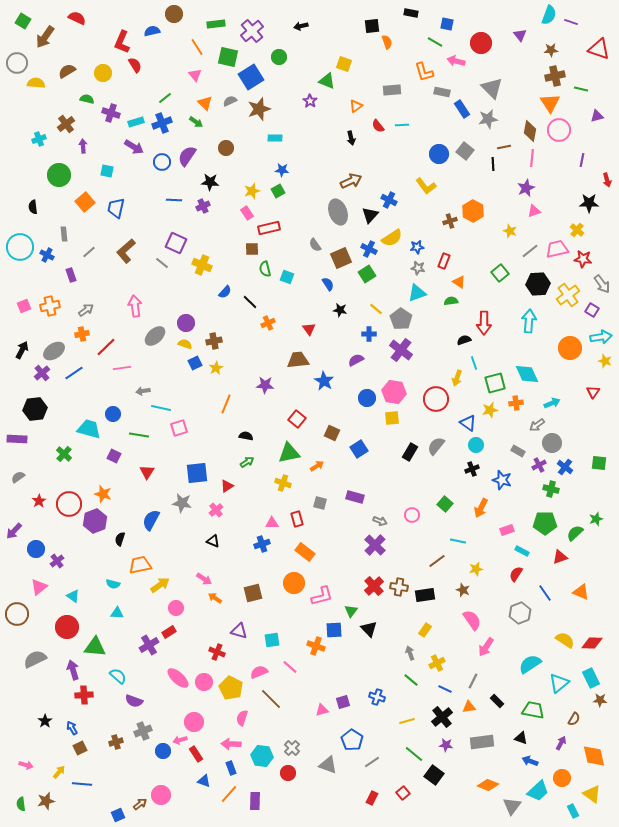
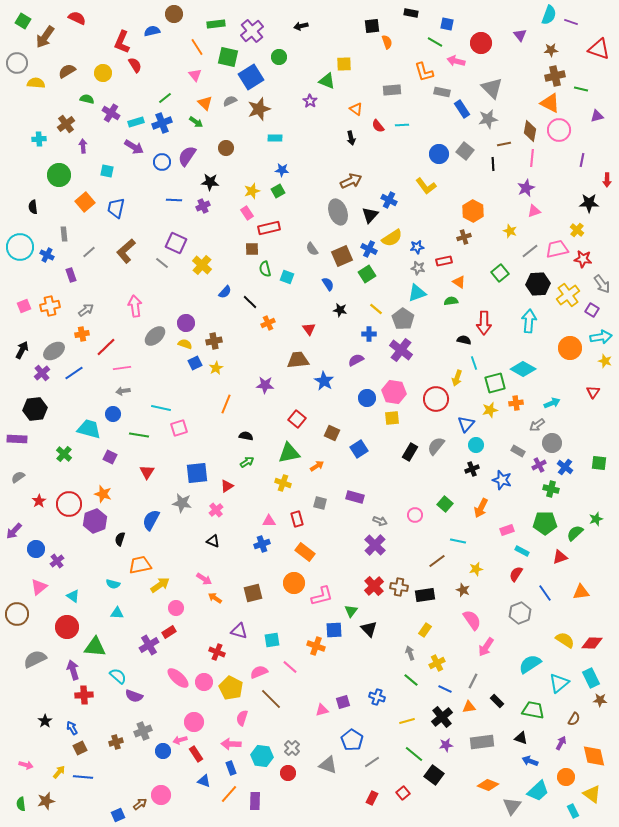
yellow square at (344, 64): rotated 21 degrees counterclockwise
orange triangle at (550, 103): rotated 30 degrees counterclockwise
orange triangle at (356, 106): moved 3 px down; rotated 48 degrees counterclockwise
purple cross at (111, 113): rotated 12 degrees clockwise
cyan cross at (39, 139): rotated 16 degrees clockwise
brown line at (504, 147): moved 3 px up
red arrow at (607, 180): rotated 16 degrees clockwise
brown cross at (450, 221): moved 14 px right, 16 px down
gray semicircle at (315, 245): moved 3 px left, 4 px down
brown square at (341, 258): moved 1 px right, 2 px up
red rectangle at (444, 261): rotated 56 degrees clockwise
yellow cross at (202, 265): rotated 18 degrees clockwise
gray pentagon at (401, 319): moved 2 px right
black semicircle at (464, 340): rotated 32 degrees clockwise
cyan diamond at (527, 374): moved 4 px left, 5 px up; rotated 35 degrees counterclockwise
gray arrow at (143, 391): moved 20 px left
blue triangle at (468, 423): moved 2 px left, 1 px down; rotated 36 degrees clockwise
purple square at (114, 456): moved 4 px left, 1 px down
pink circle at (412, 515): moved 3 px right
pink triangle at (272, 523): moved 3 px left, 2 px up
orange triangle at (581, 592): rotated 30 degrees counterclockwise
purple semicircle at (134, 701): moved 5 px up
purple star at (446, 745): rotated 16 degrees counterclockwise
orange circle at (562, 778): moved 4 px right, 1 px up
blue line at (82, 784): moved 1 px right, 7 px up
